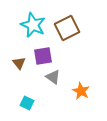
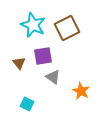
cyan square: moved 1 px down
